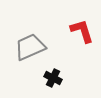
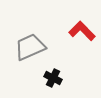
red L-shape: rotated 28 degrees counterclockwise
